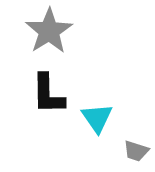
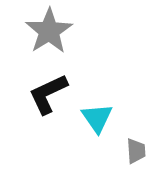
black L-shape: rotated 66 degrees clockwise
gray trapezoid: rotated 112 degrees counterclockwise
